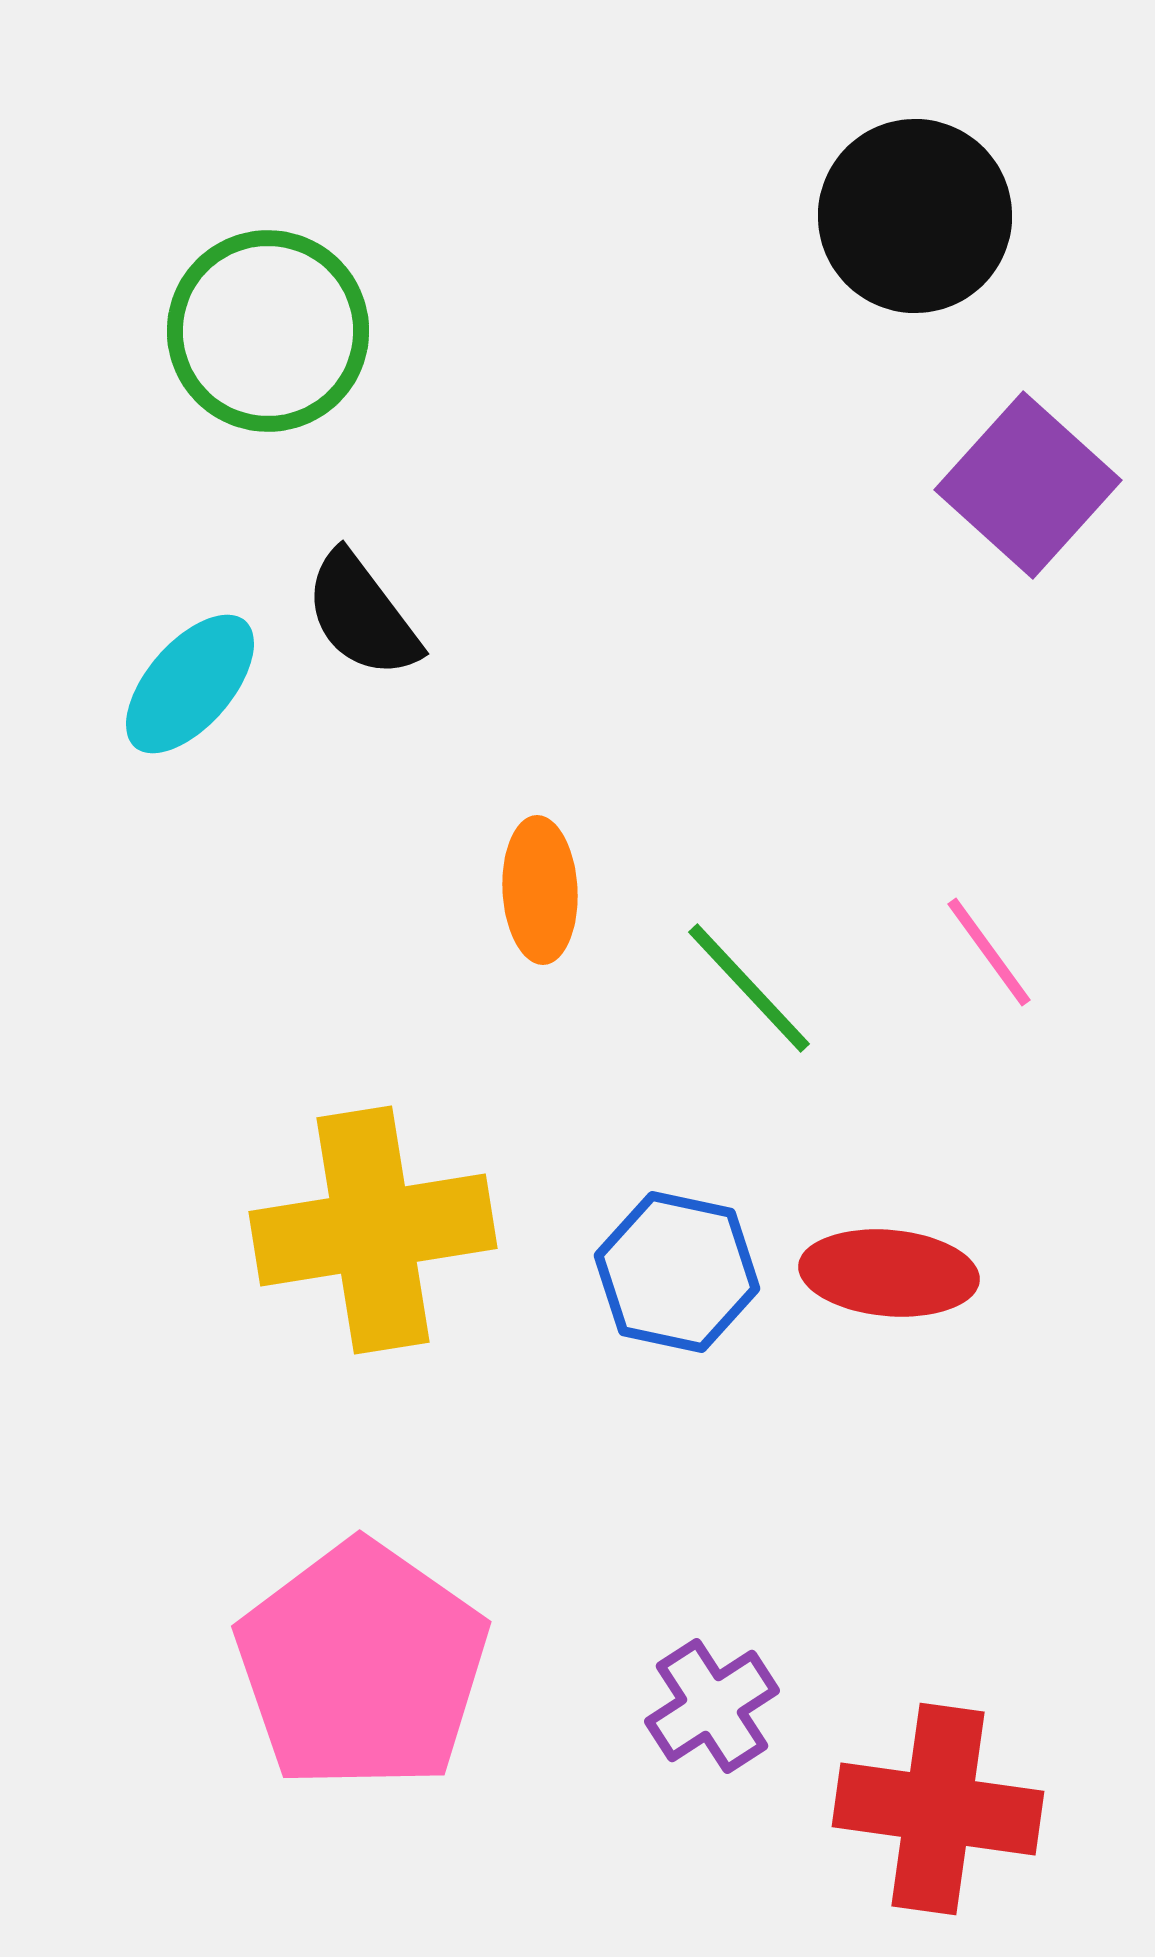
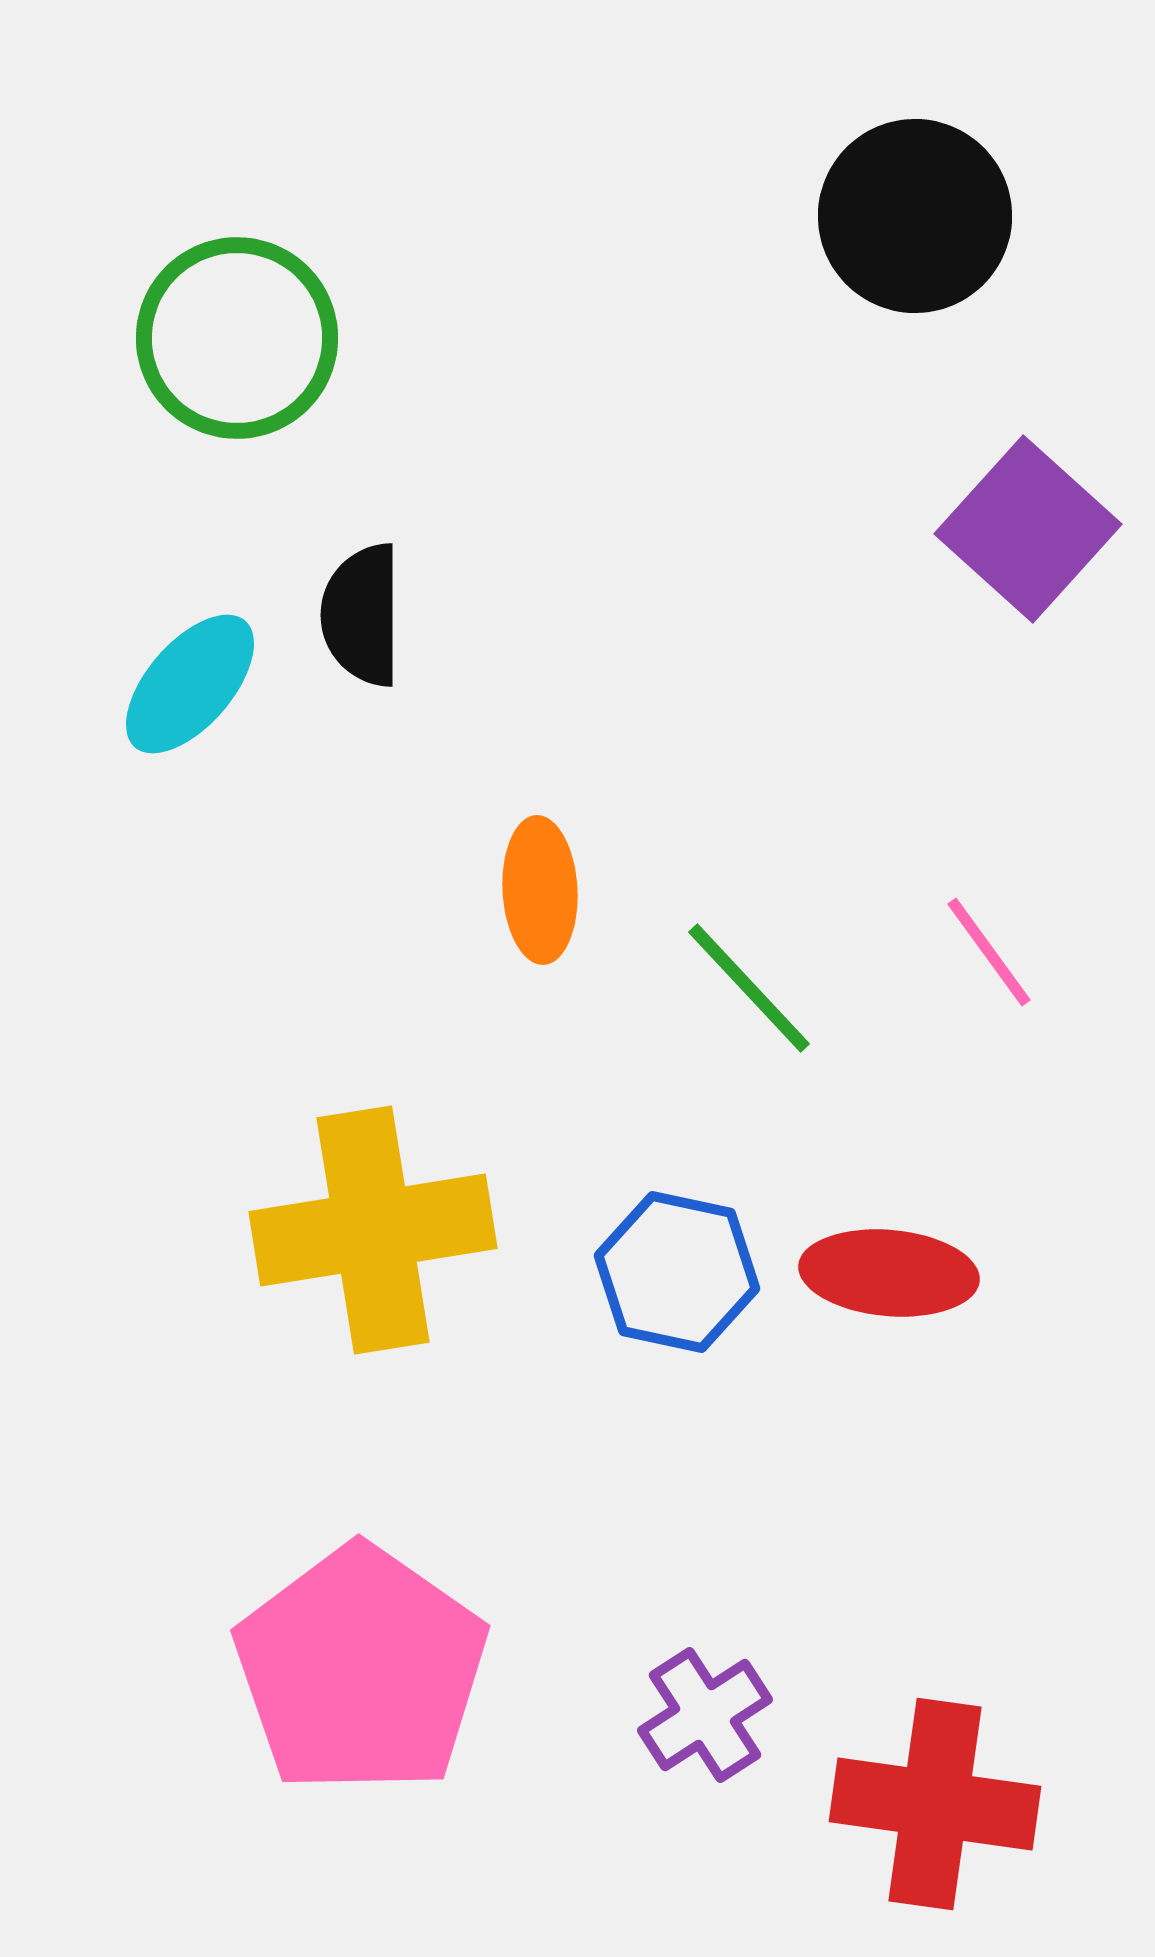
green circle: moved 31 px left, 7 px down
purple square: moved 44 px down
black semicircle: rotated 37 degrees clockwise
pink pentagon: moved 1 px left, 4 px down
purple cross: moved 7 px left, 9 px down
red cross: moved 3 px left, 5 px up
